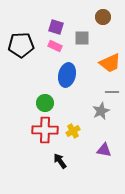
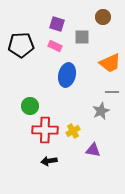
purple square: moved 1 px right, 3 px up
gray square: moved 1 px up
green circle: moved 15 px left, 3 px down
purple triangle: moved 11 px left
black arrow: moved 11 px left; rotated 63 degrees counterclockwise
